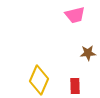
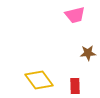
yellow diamond: rotated 60 degrees counterclockwise
